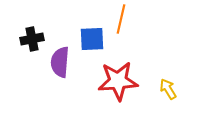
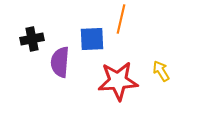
yellow arrow: moved 7 px left, 18 px up
